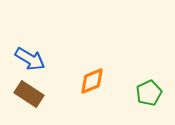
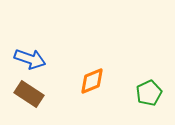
blue arrow: rotated 12 degrees counterclockwise
